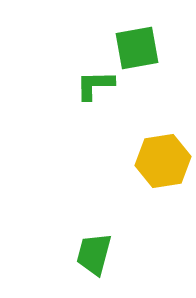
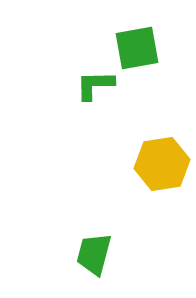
yellow hexagon: moved 1 px left, 3 px down
